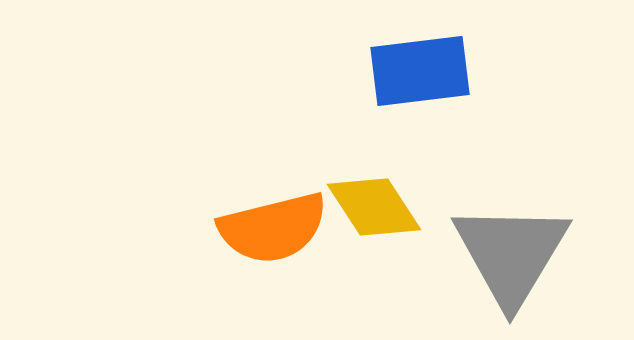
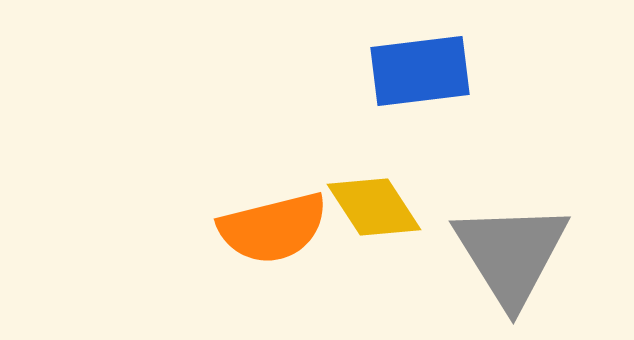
gray triangle: rotated 3 degrees counterclockwise
